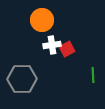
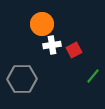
orange circle: moved 4 px down
red square: moved 7 px right, 1 px down
green line: moved 1 px down; rotated 42 degrees clockwise
